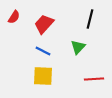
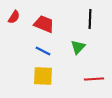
black line: rotated 12 degrees counterclockwise
red trapezoid: rotated 70 degrees clockwise
